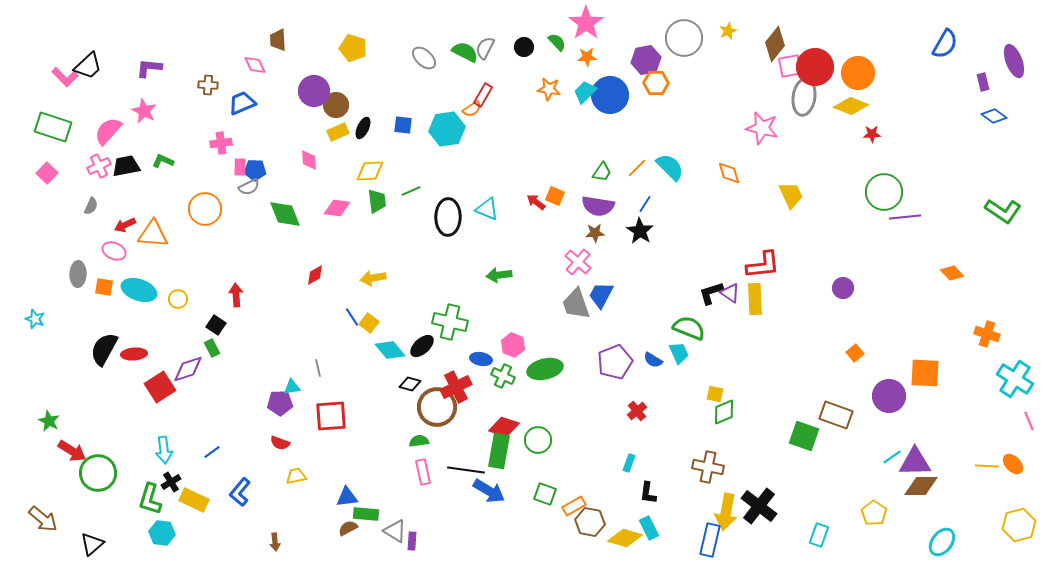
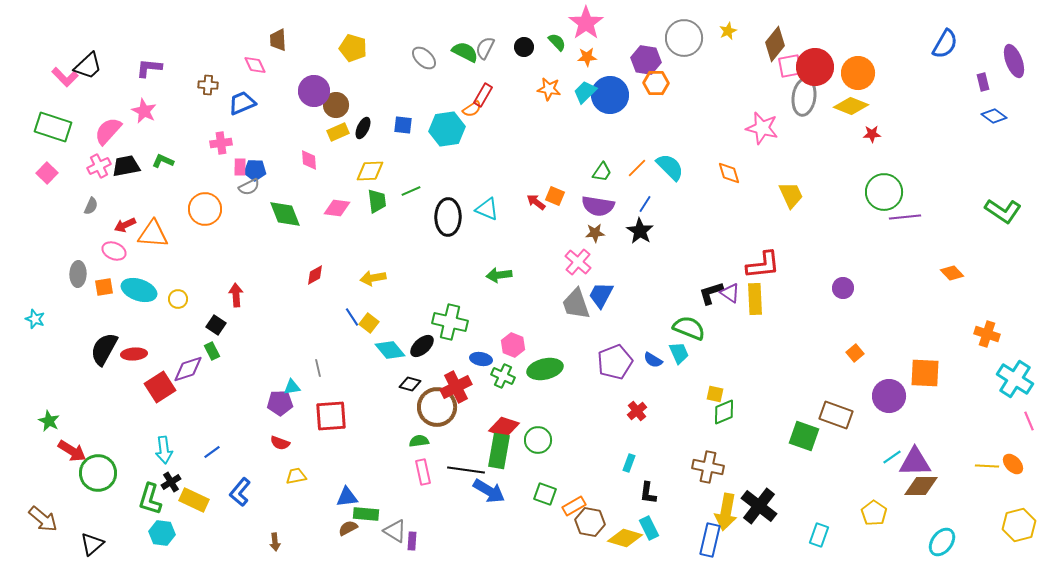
purple hexagon at (646, 60): rotated 20 degrees clockwise
orange square at (104, 287): rotated 18 degrees counterclockwise
green rectangle at (212, 348): moved 3 px down
